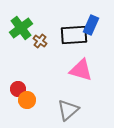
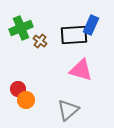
green cross: rotated 15 degrees clockwise
orange circle: moved 1 px left
